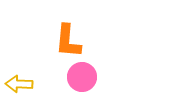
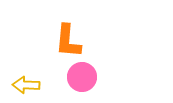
yellow arrow: moved 7 px right, 1 px down
